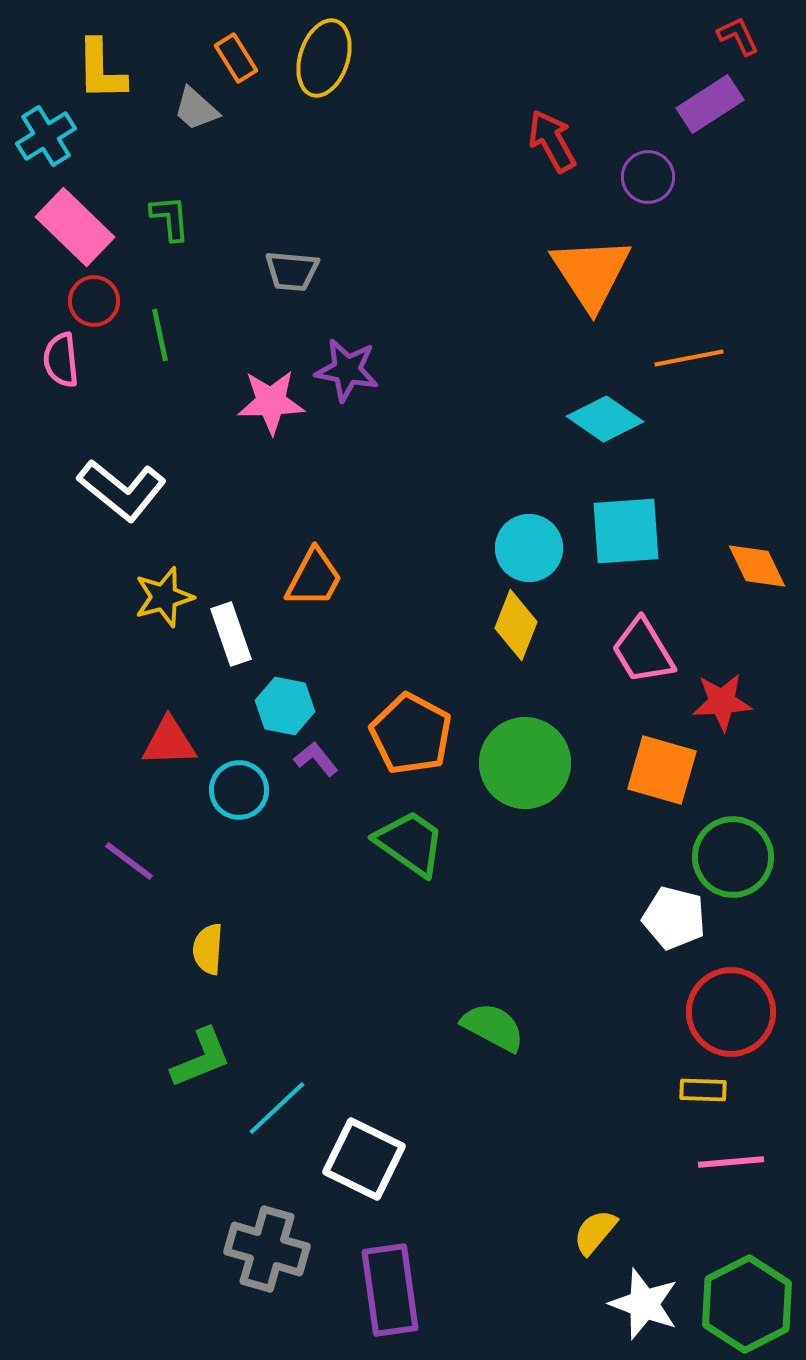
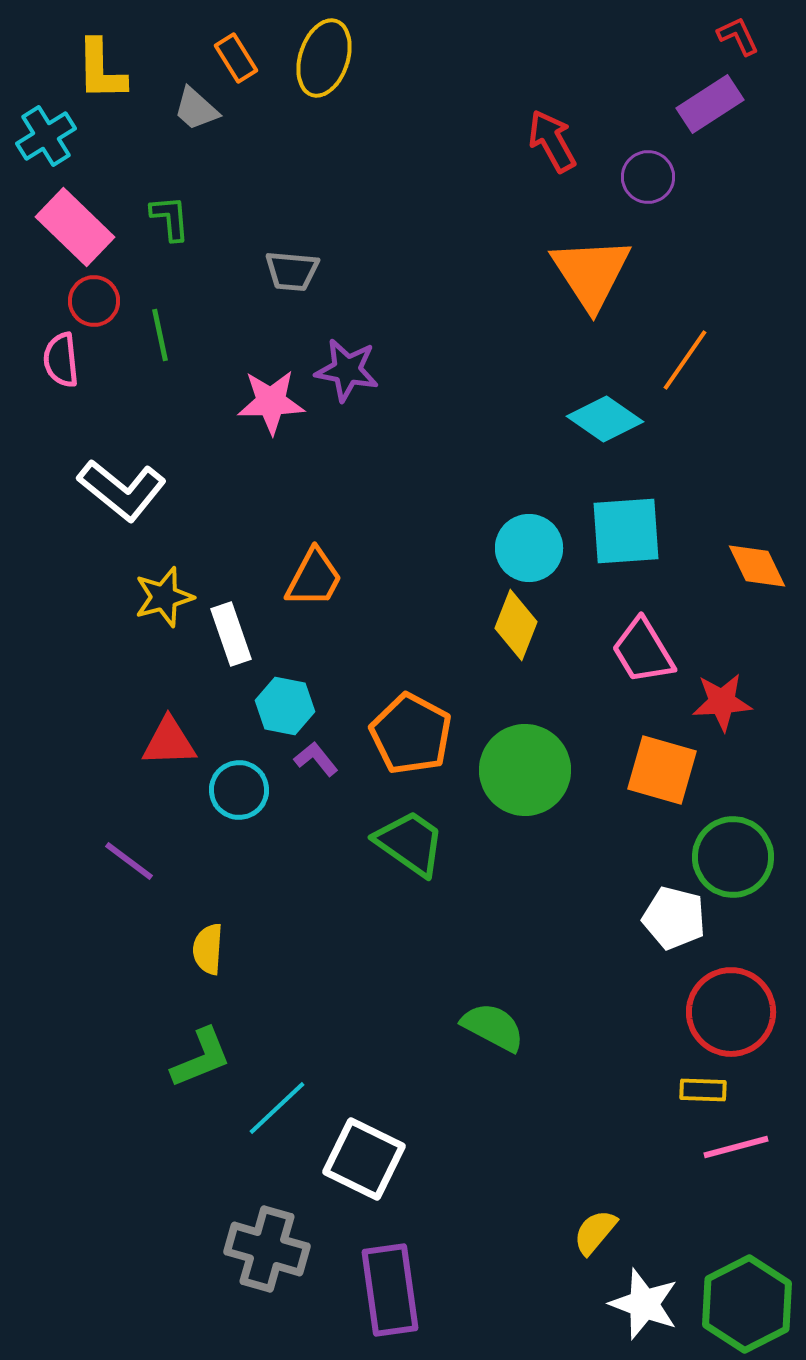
orange line at (689, 358): moved 4 px left, 2 px down; rotated 44 degrees counterclockwise
green circle at (525, 763): moved 7 px down
pink line at (731, 1162): moved 5 px right, 15 px up; rotated 10 degrees counterclockwise
